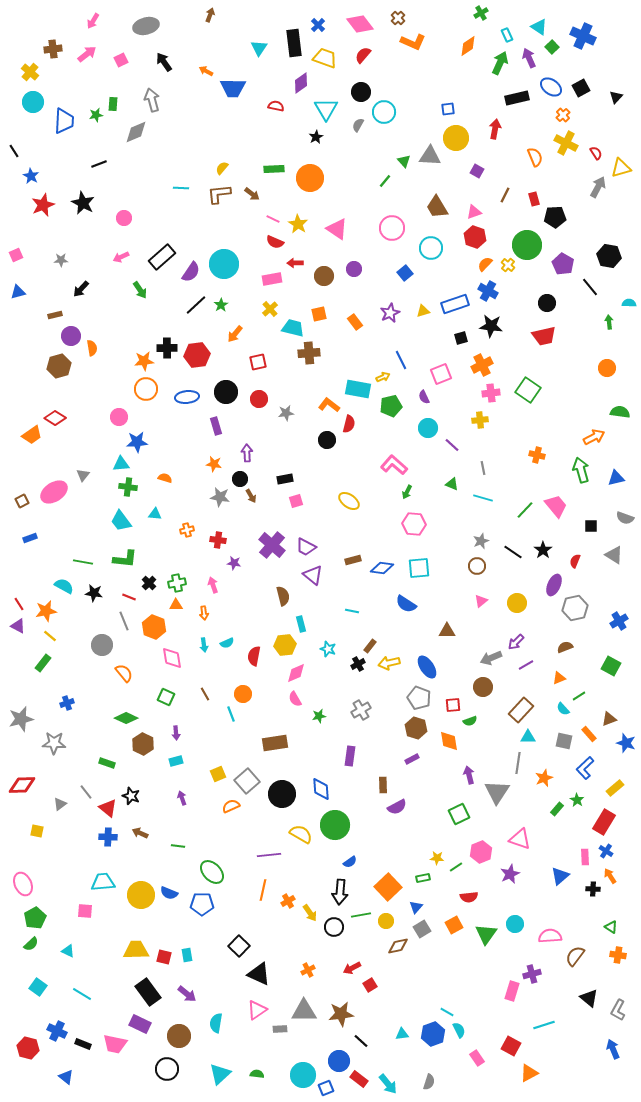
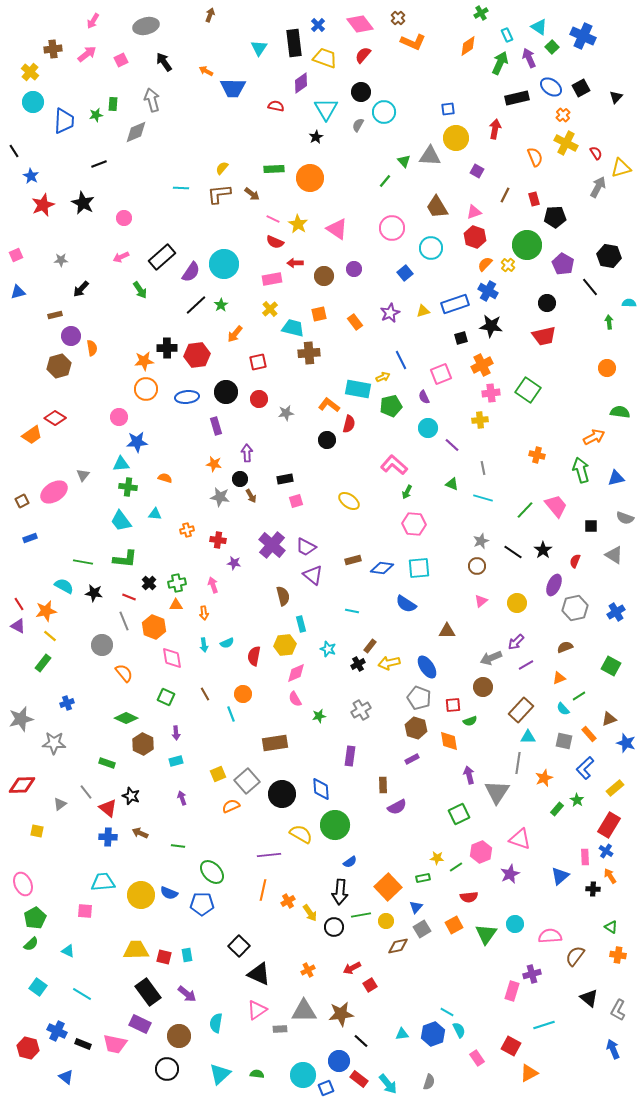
blue cross at (619, 621): moved 3 px left, 9 px up
red rectangle at (604, 822): moved 5 px right, 3 px down
